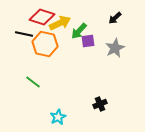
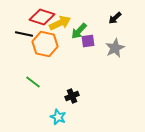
black cross: moved 28 px left, 8 px up
cyan star: rotated 21 degrees counterclockwise
